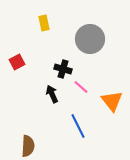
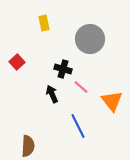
red square: rotated 14 degrees counterclockwise
